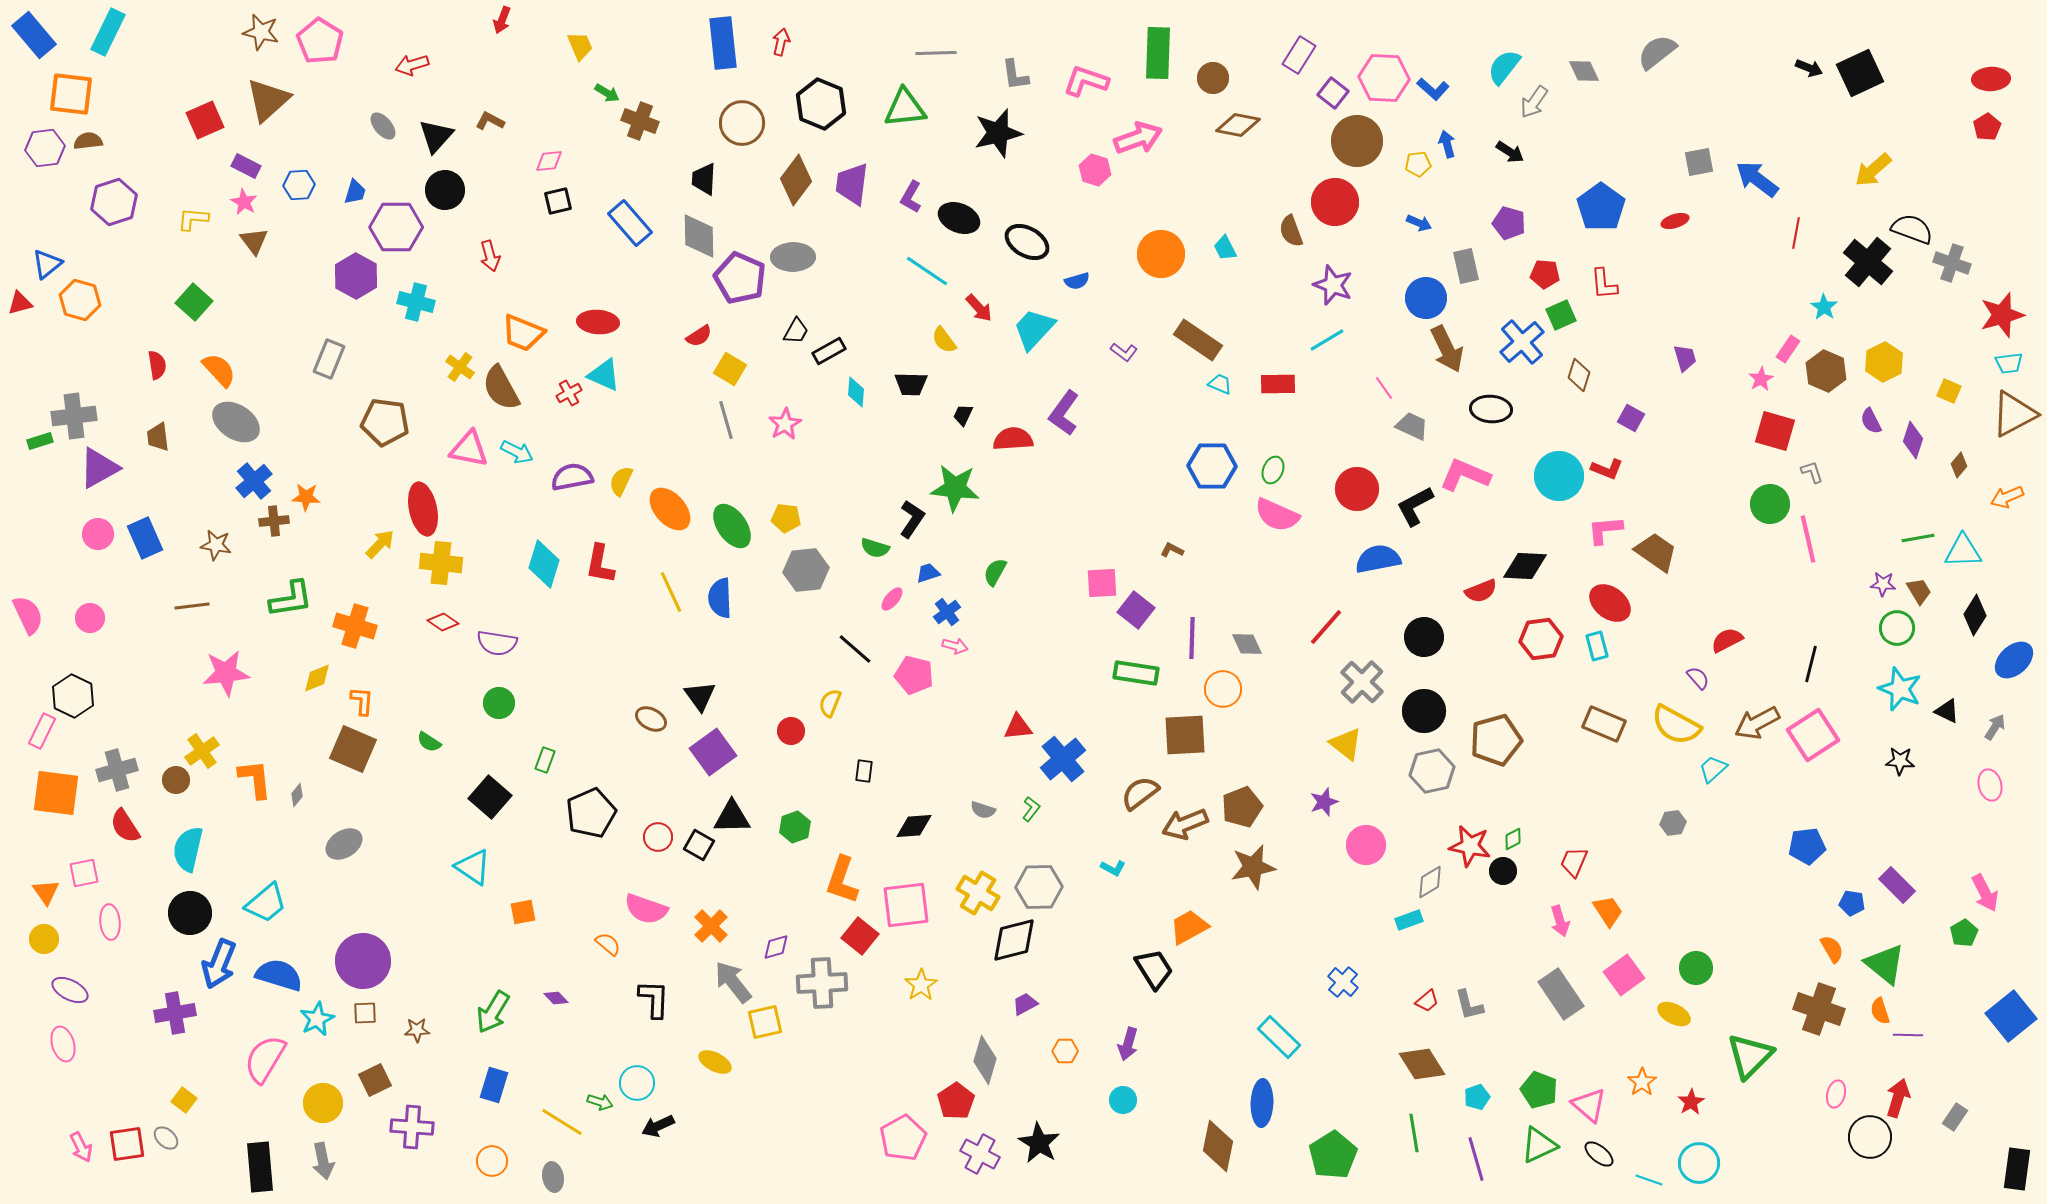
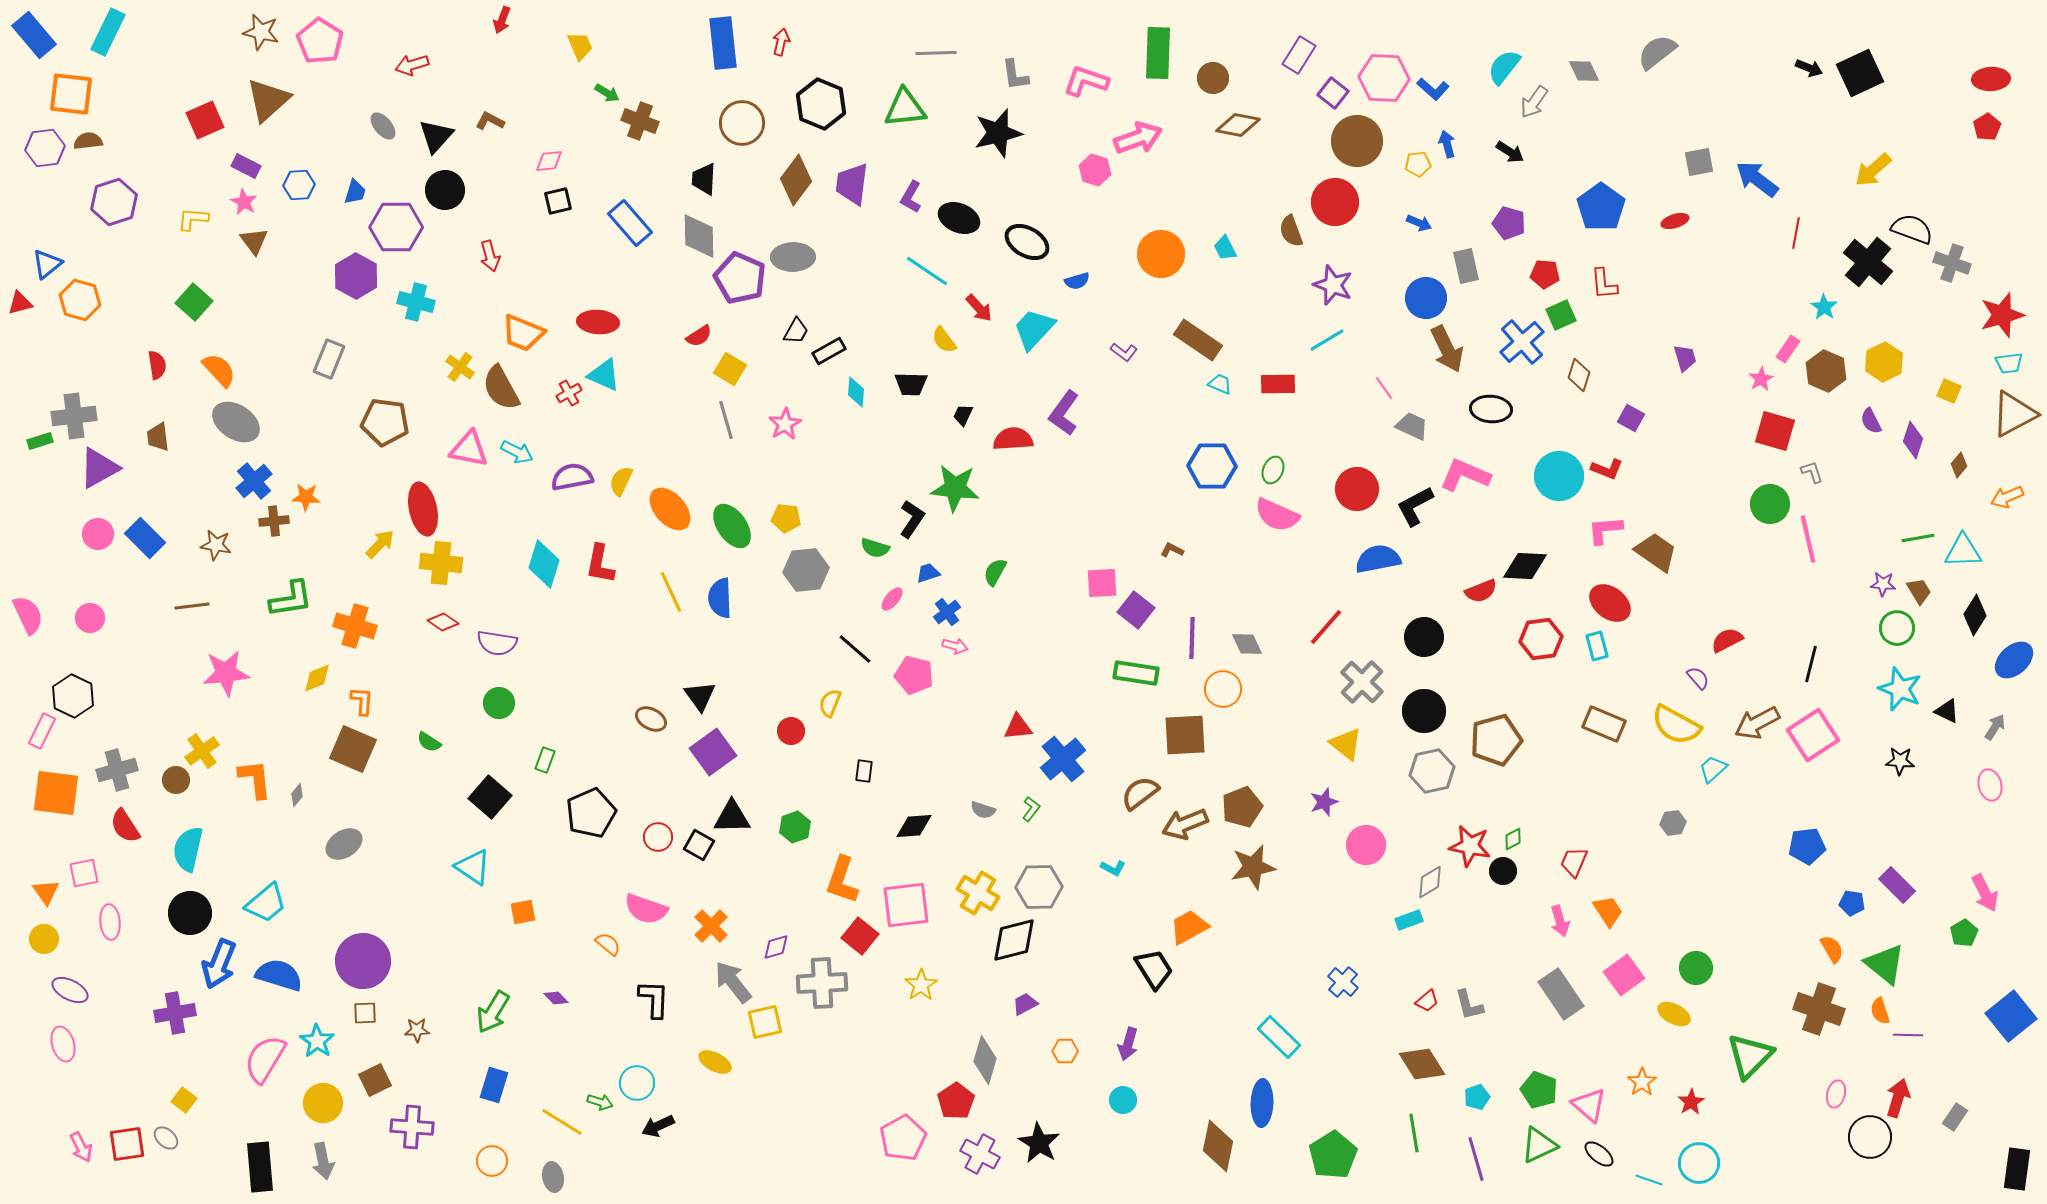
blue rectangle at (145, 538): rotated 21 degrees counterclockwise
cyan star at (317, 1019): moved 22 px down; rotated 12 degrees counterclockwise
